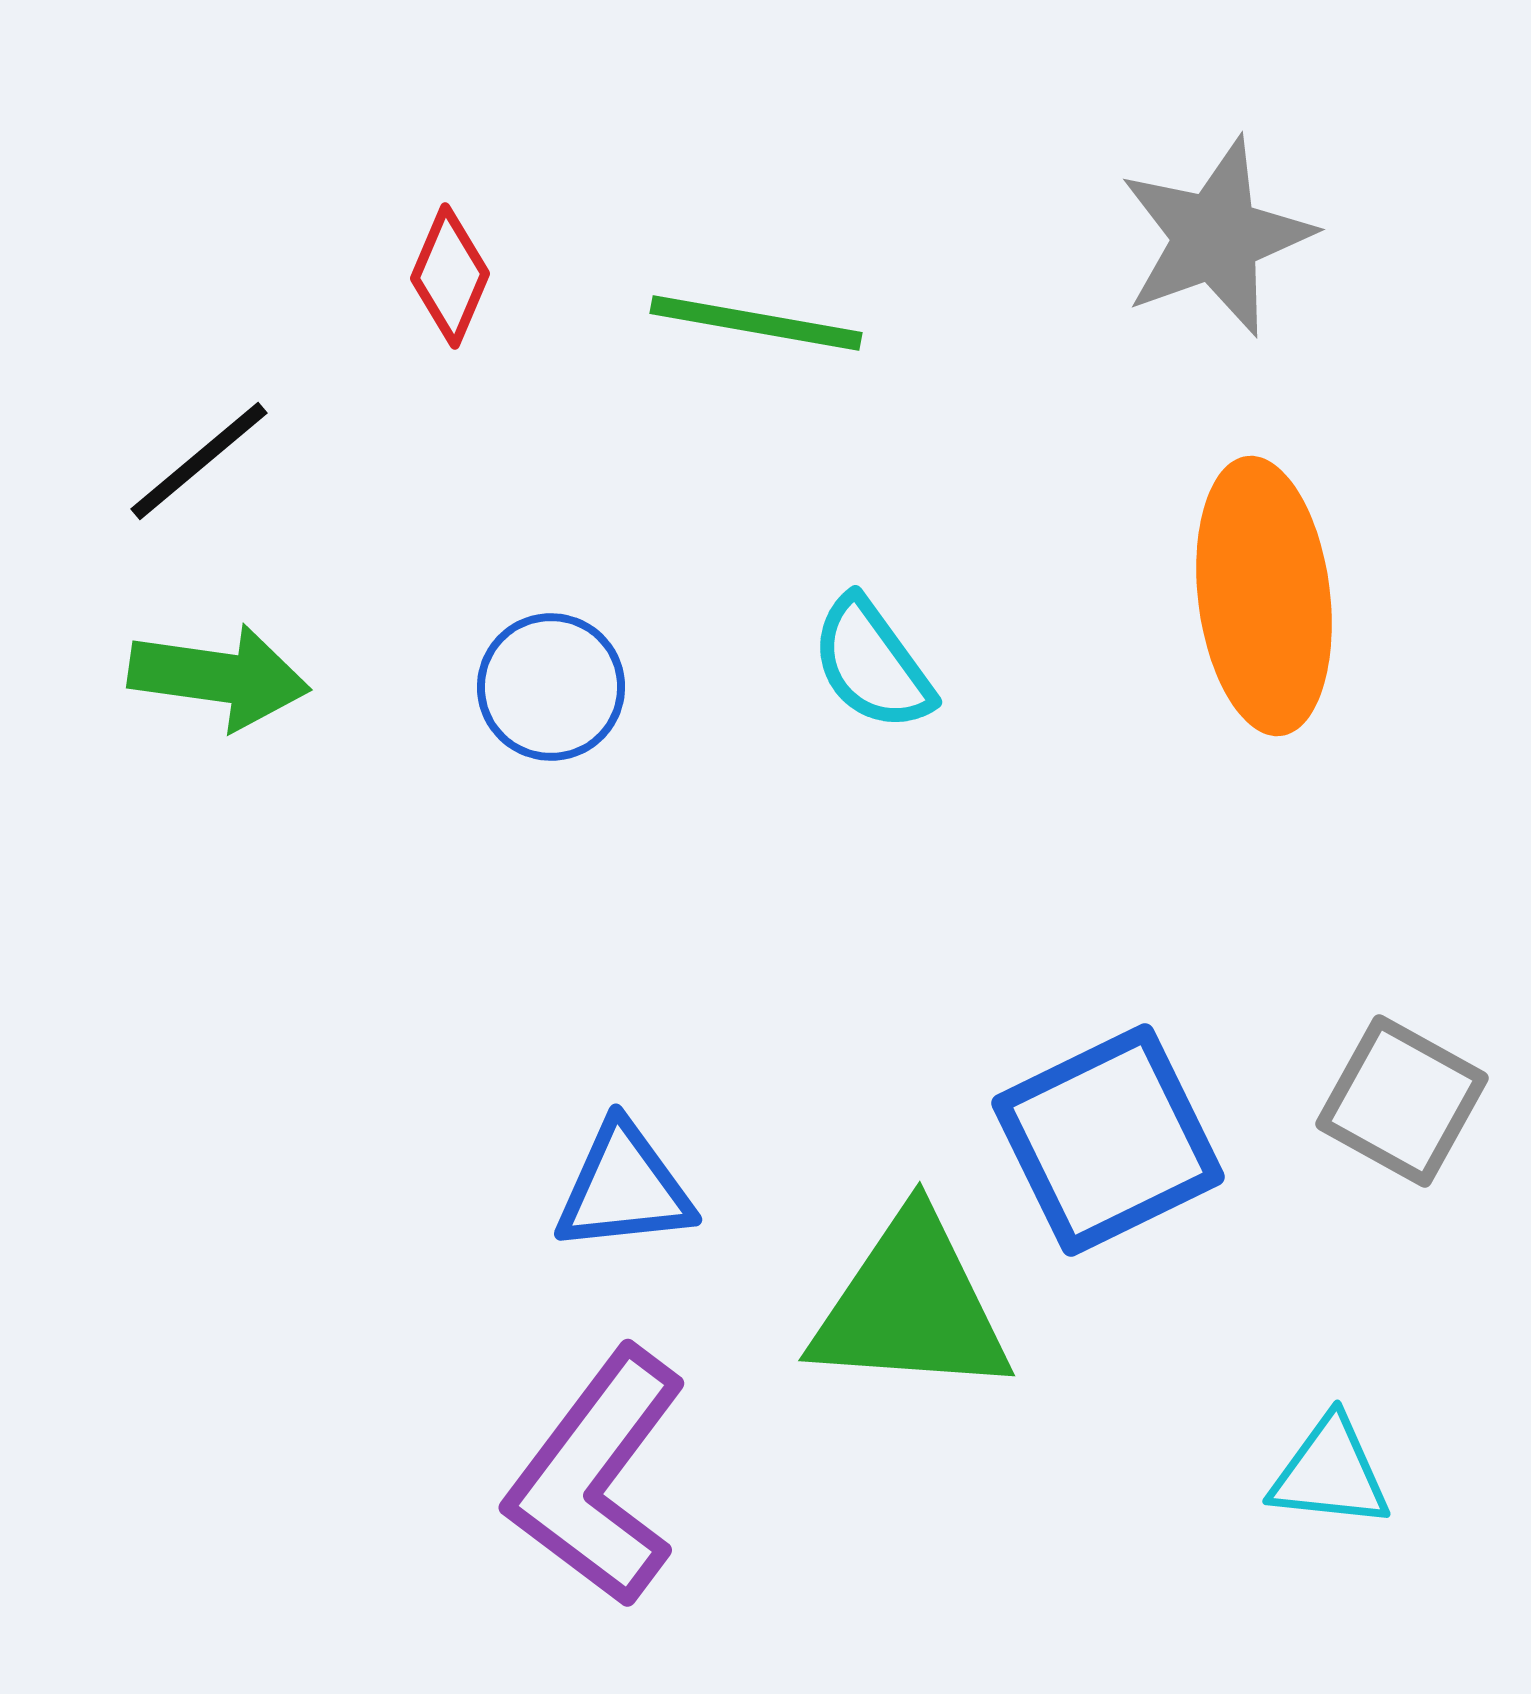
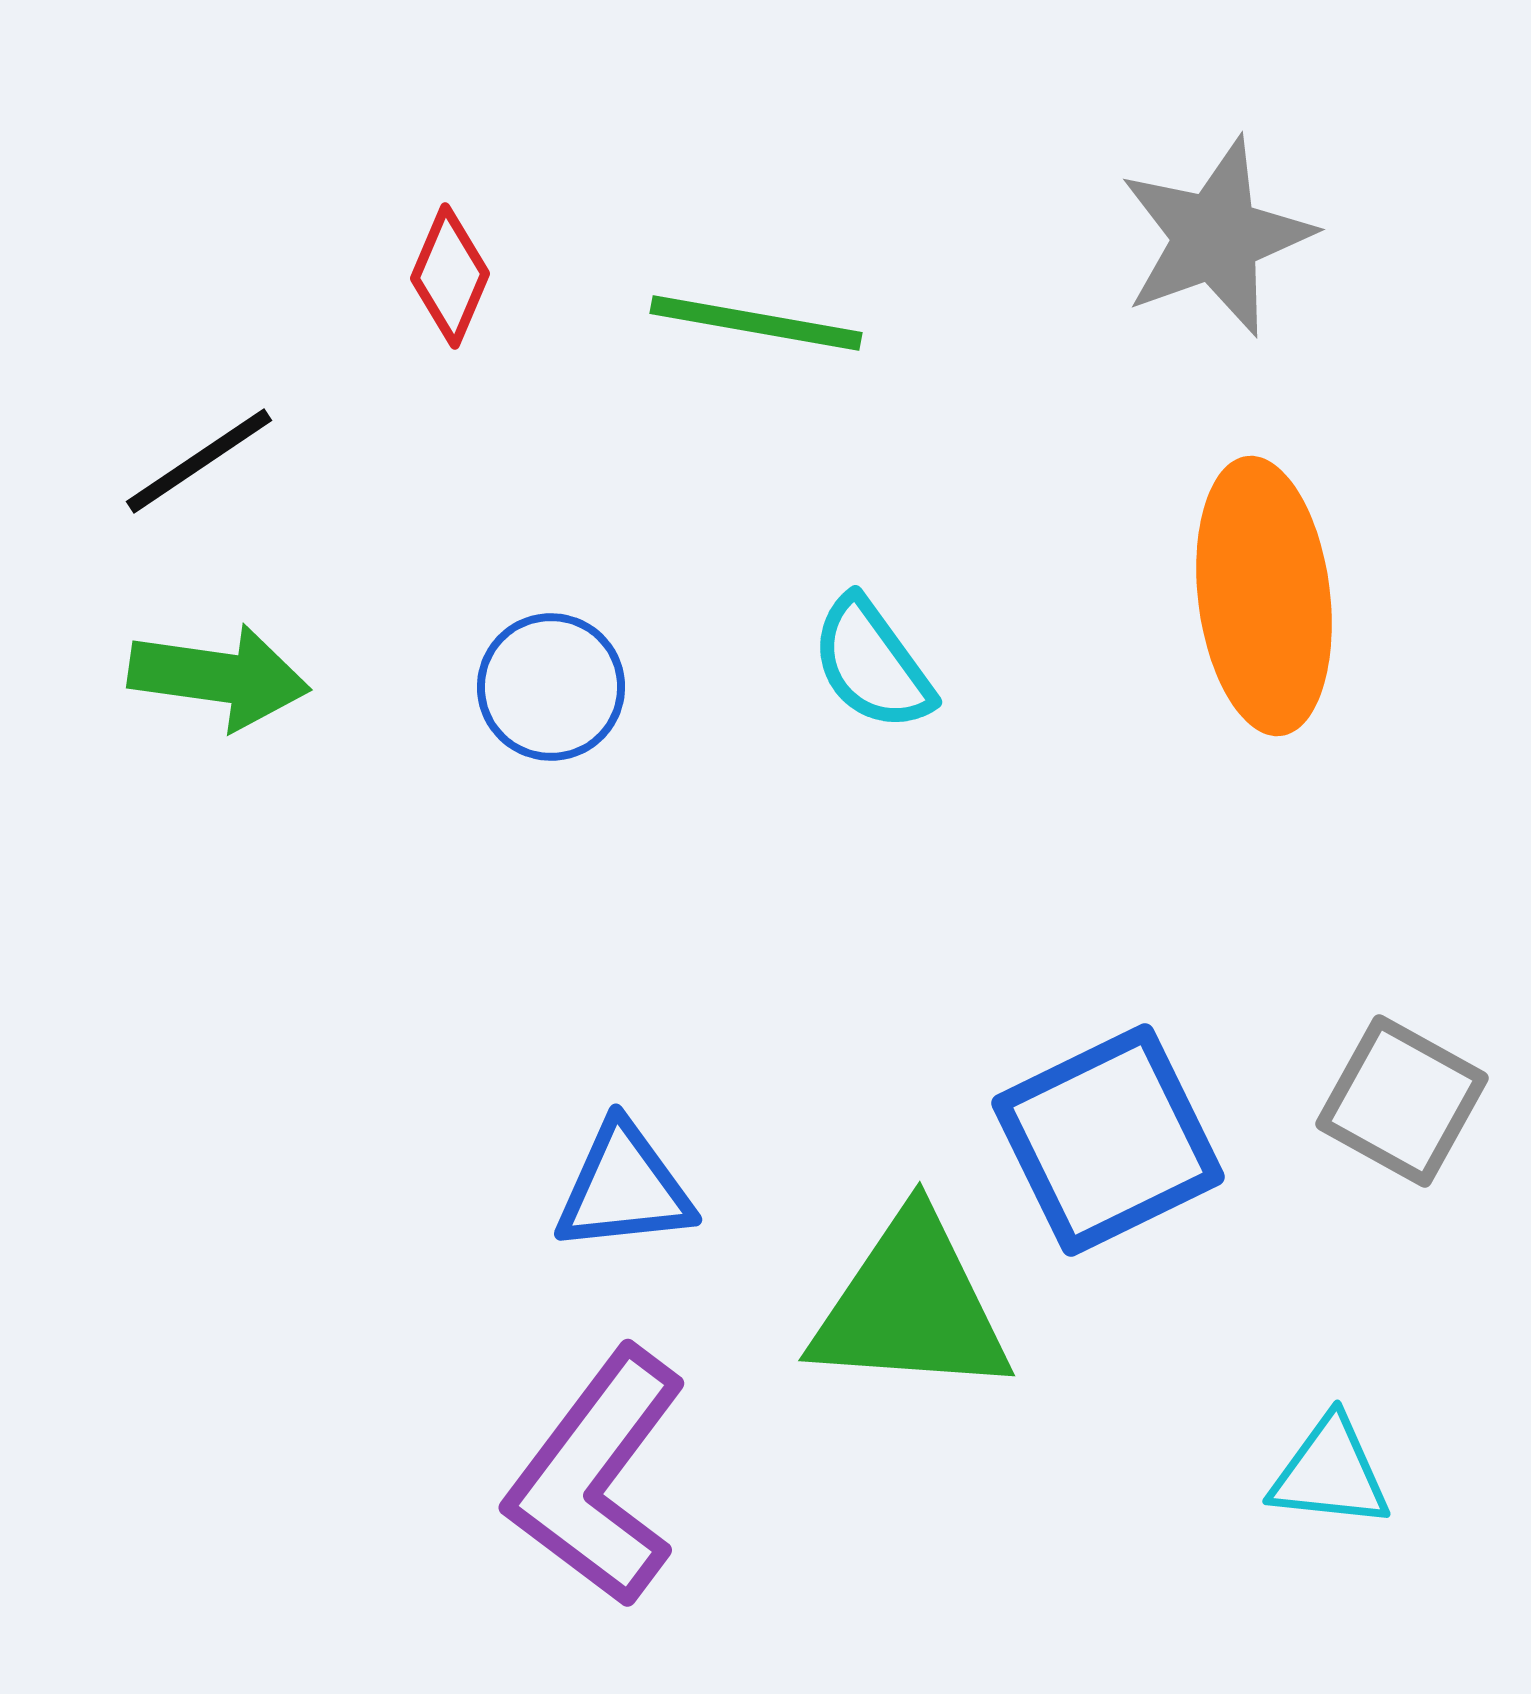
black line: rotated 6 degrees clockwise
